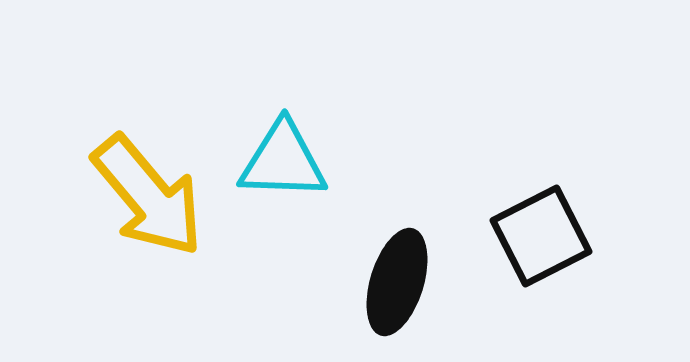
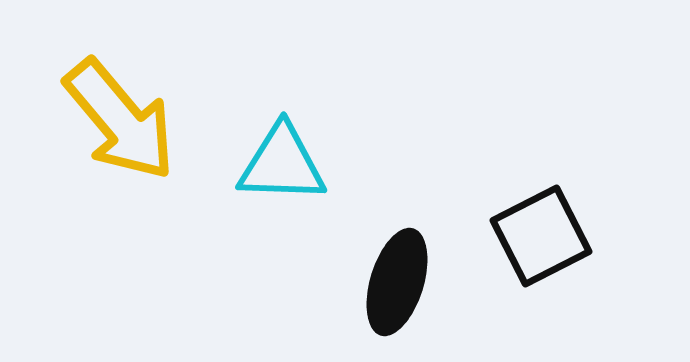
cyan triangle: moved 1 px left, 3 px down
yellow arrow: moved 28 px left, 76 px up
